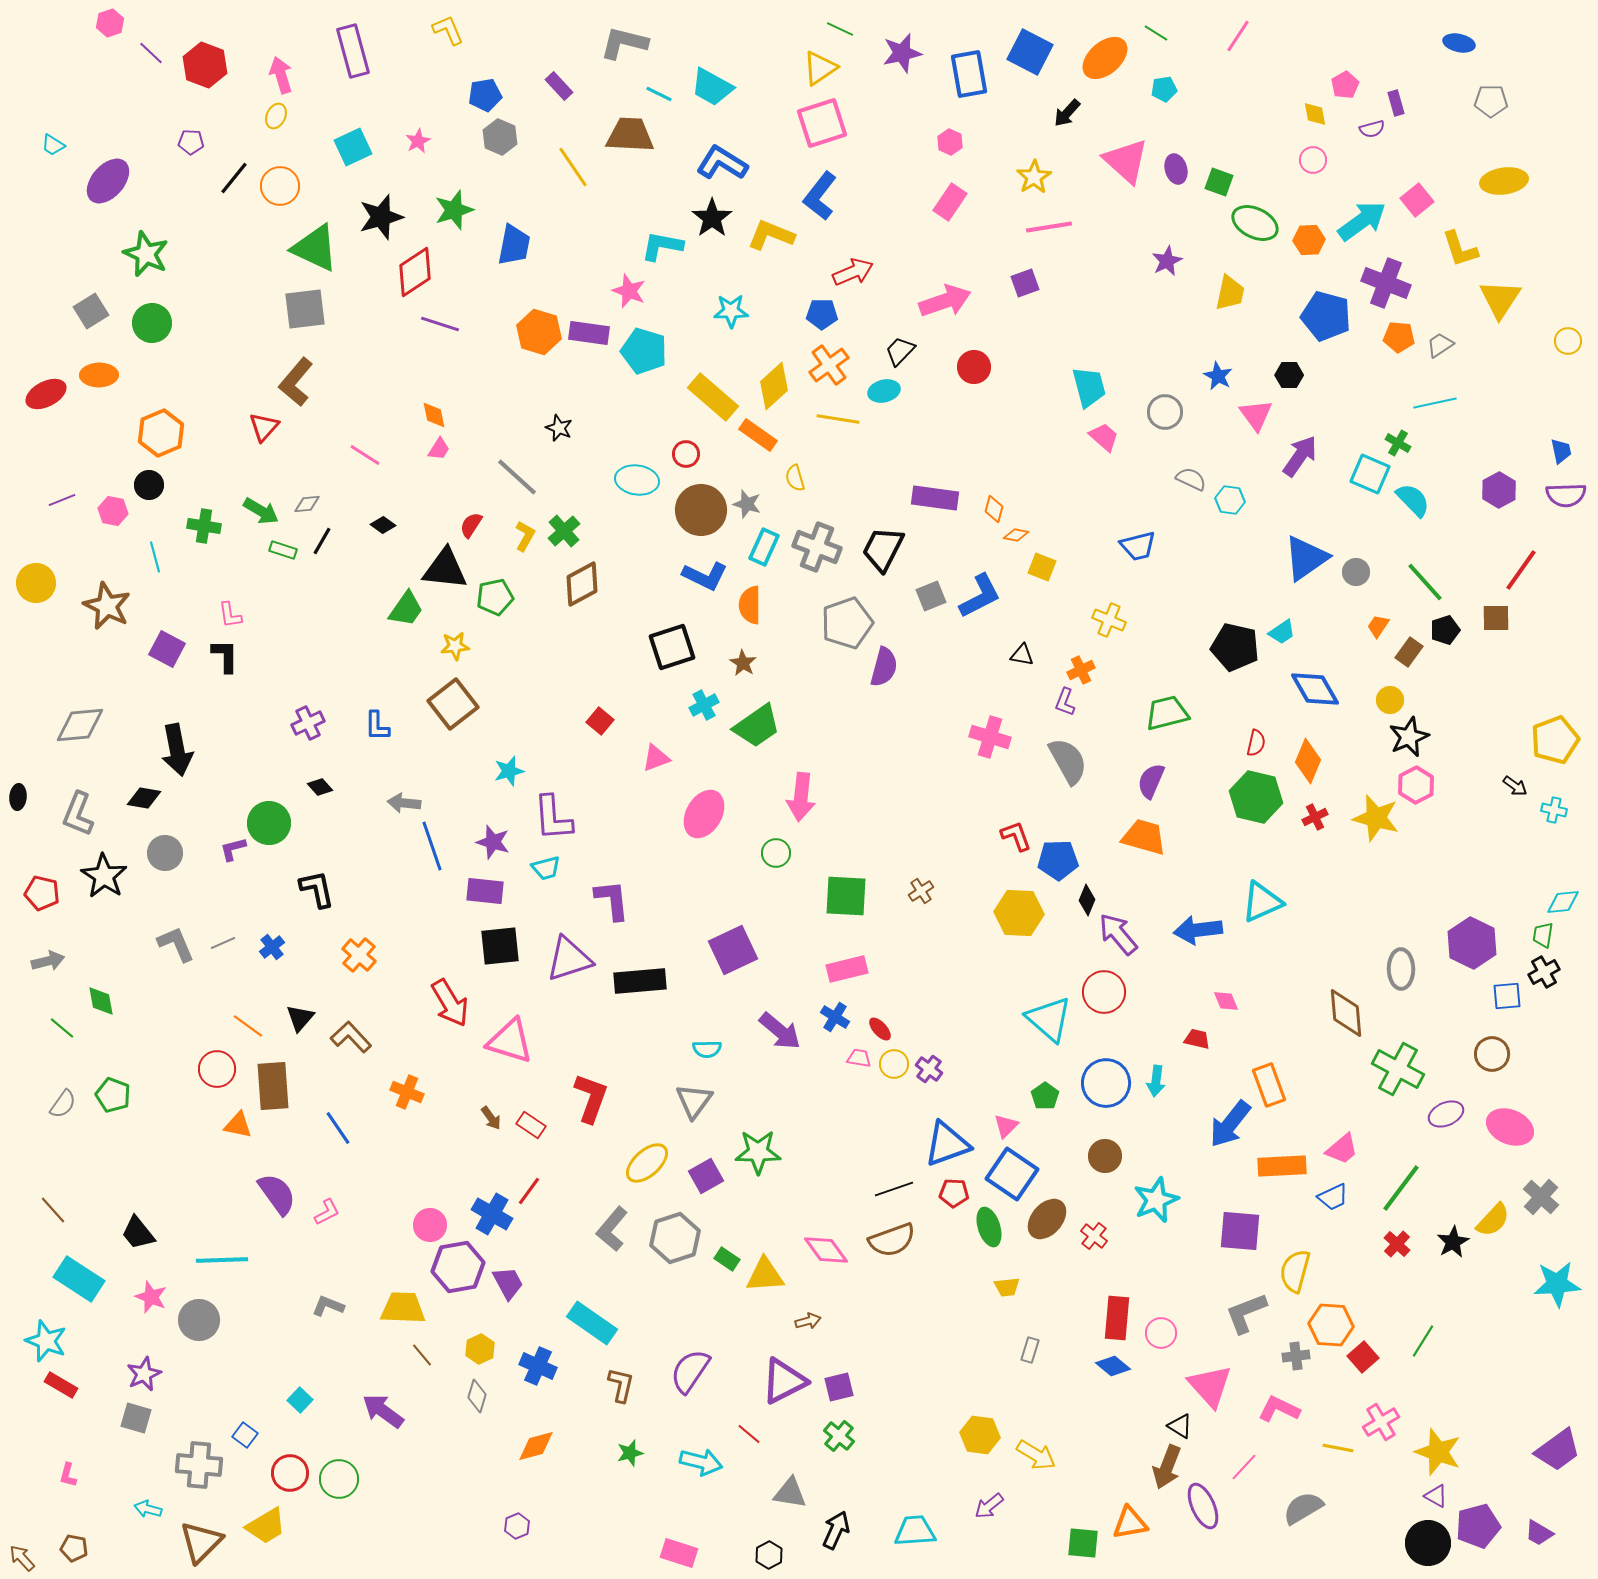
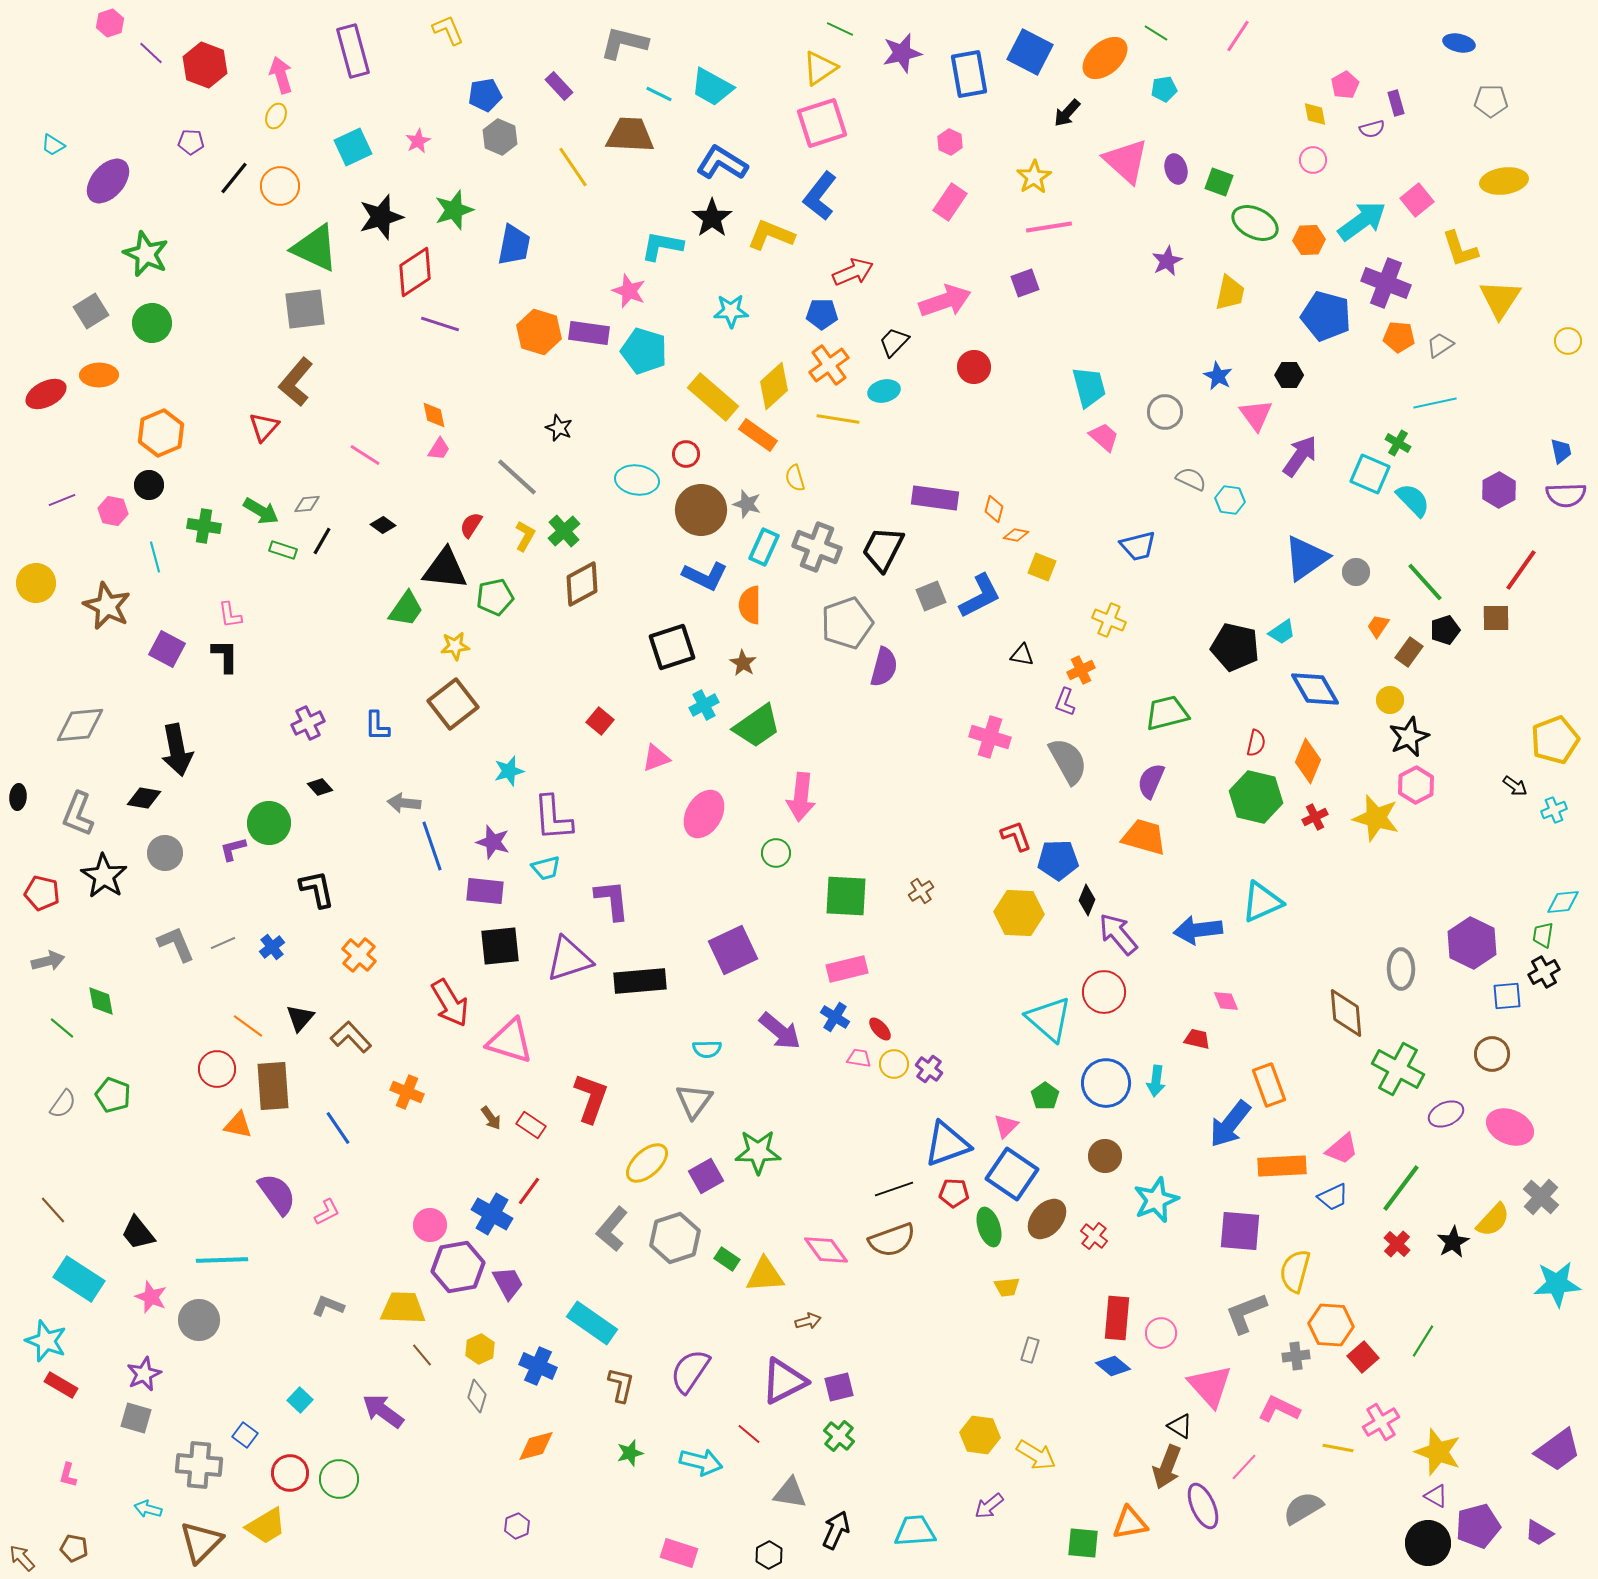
black trapezoid at (900, 351): moved 6 px left, 9 px up
cyan cross at (1554, 810): rotated 35 degrees counterclockwise
